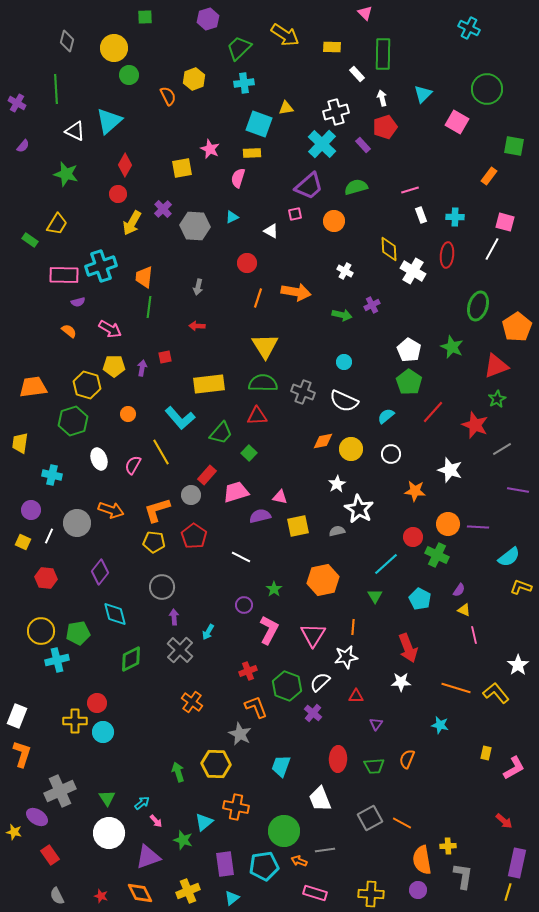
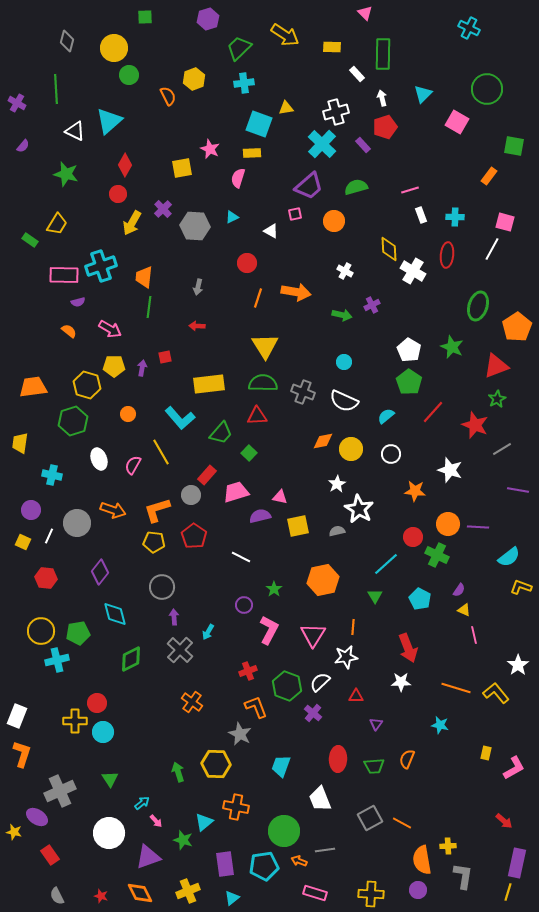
orange arrow at (111, 510): moved 2 px right
green triangle at (107, 798): moved 3 px right, 19 px up
